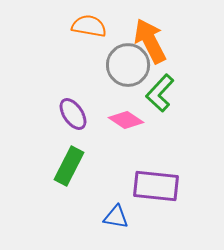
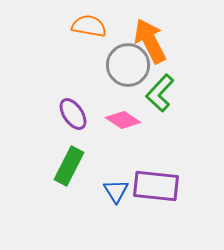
pink diamond: moved 3 px left
blue triangle: moved 26 px up; rotated 48 degrees clockwise
